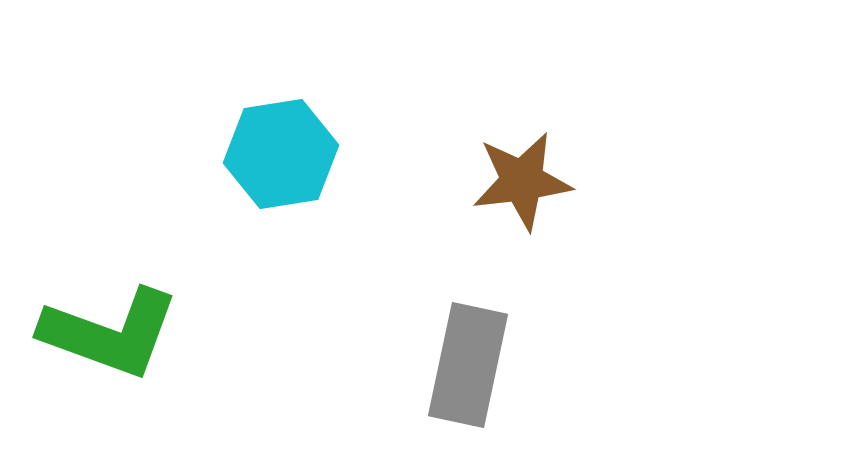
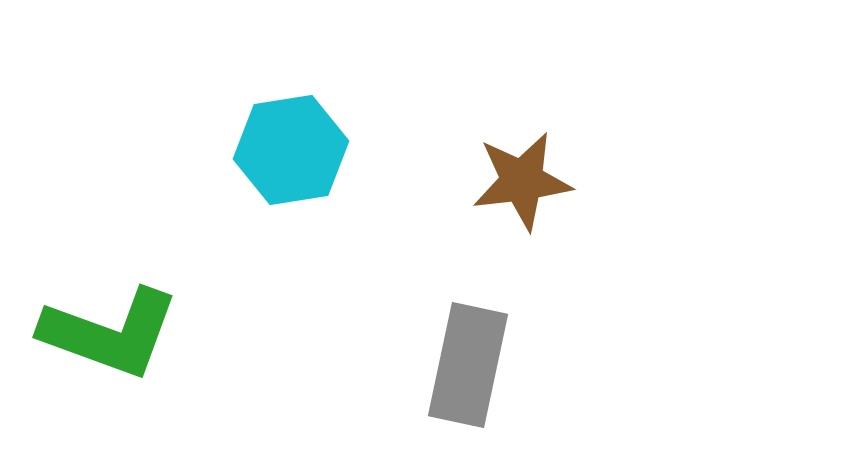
cyan hexagon: moved 10 px right, 4 px up
